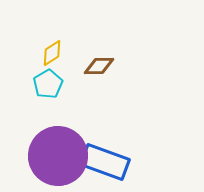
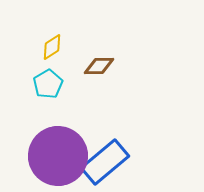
yellow diamond: moved 6 px up
blue rectangle: rotated 60 degrees counterclockwise
